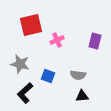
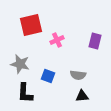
black L-shape: rotated 45 degrees counterclockwise
